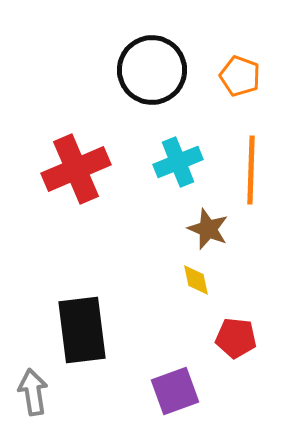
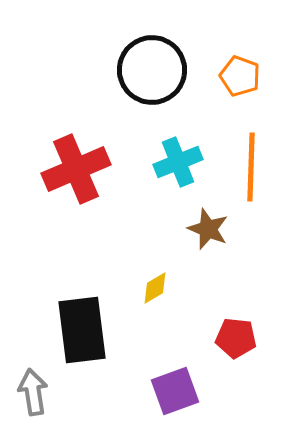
orange line: moved 3 px up
yellow diamond: moved 41 px left, 8 px down; rotated 72 degrees clockwise
